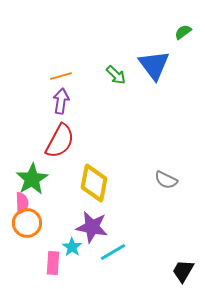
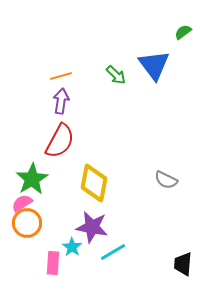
pink semicircle: rotated 120 degrees counterclockwise
black trapezoid: moved 7 px up; rotated 25 degrees counterclockwise
